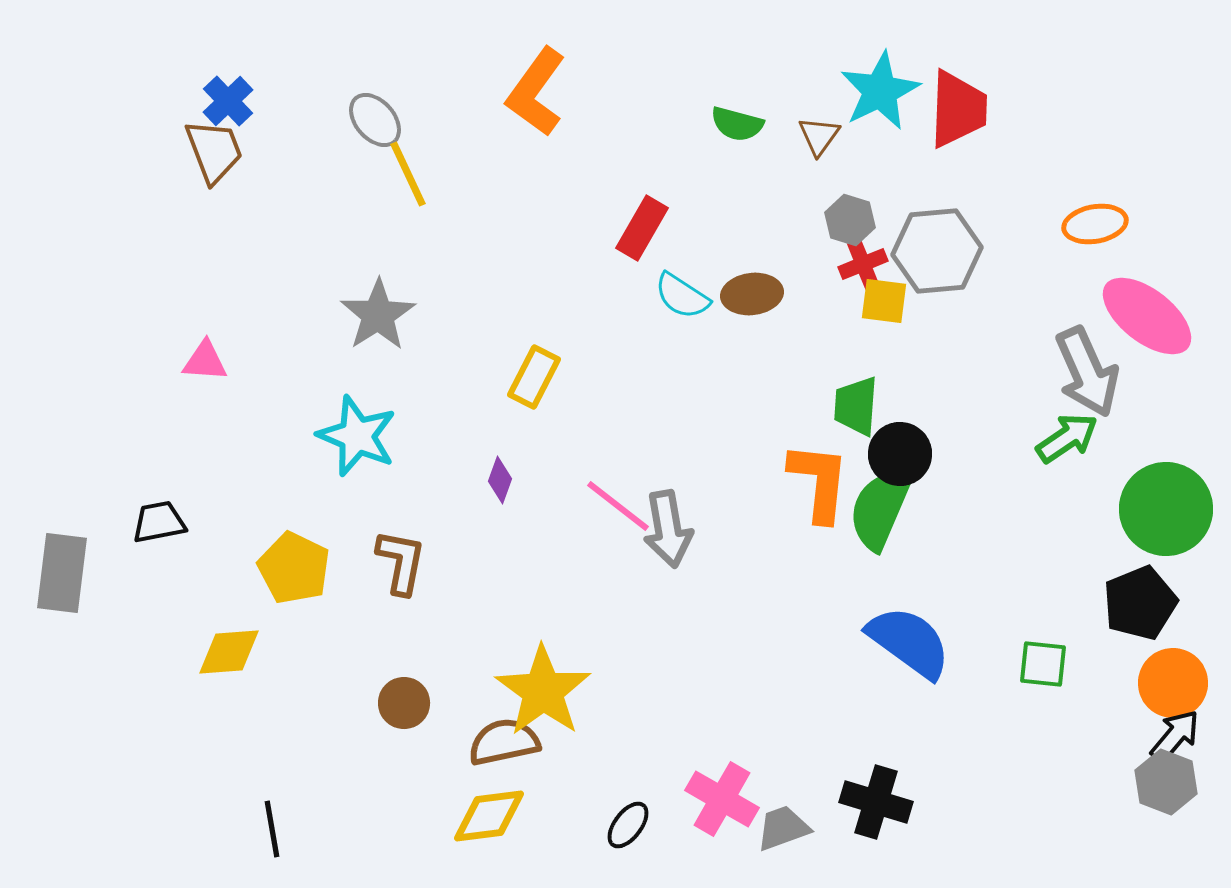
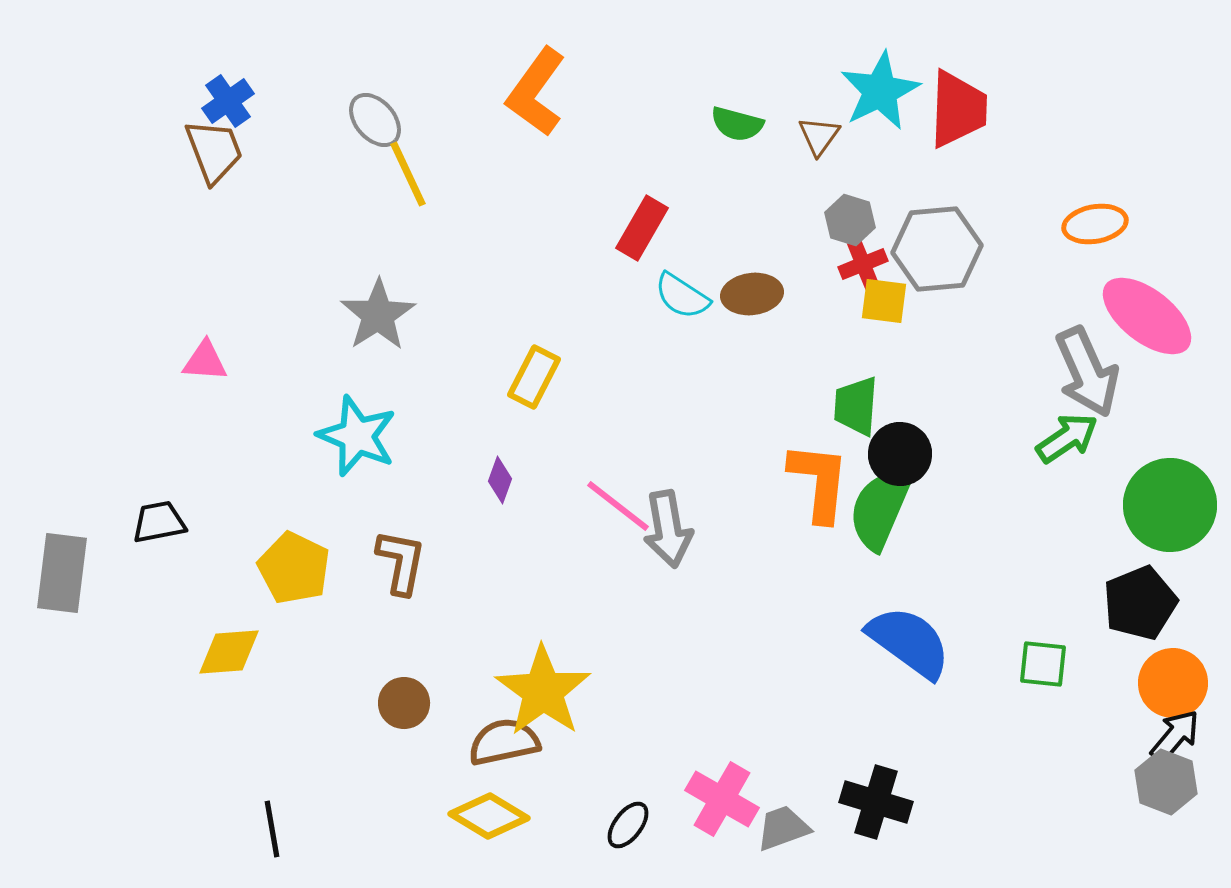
blue cross at (228, 101): rotated 9 degrees clockwise
gray hexagon at (937, 251): moved 2 px up
green circle at (1166, 509): moved 4 px right, 4 px up
yellow diamond at (489, 816): rotated 38 degrees clockwise
